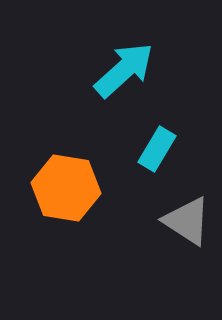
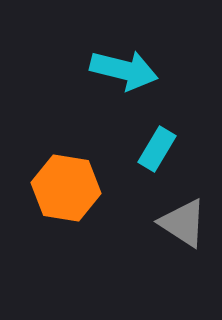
cyan arrow: rotated 56 degrees clockwise
gray triangle: moved 4 px left, 2 px down
